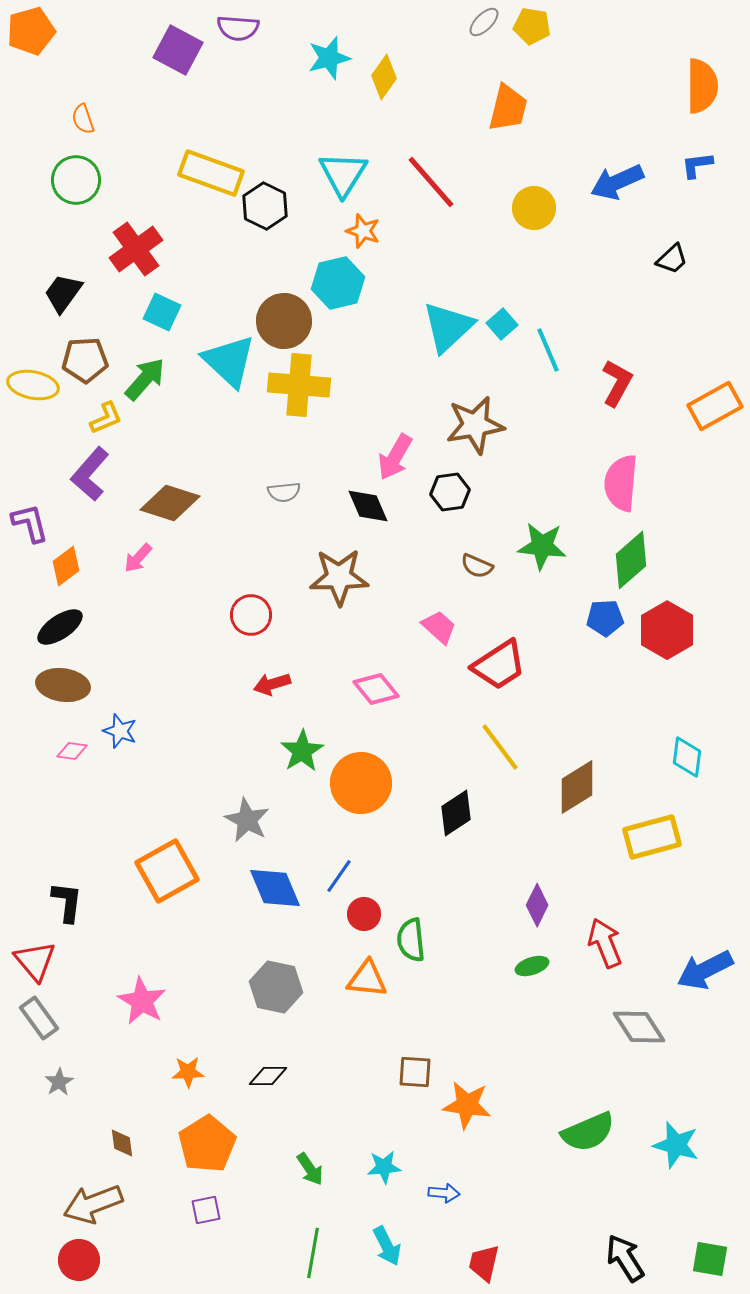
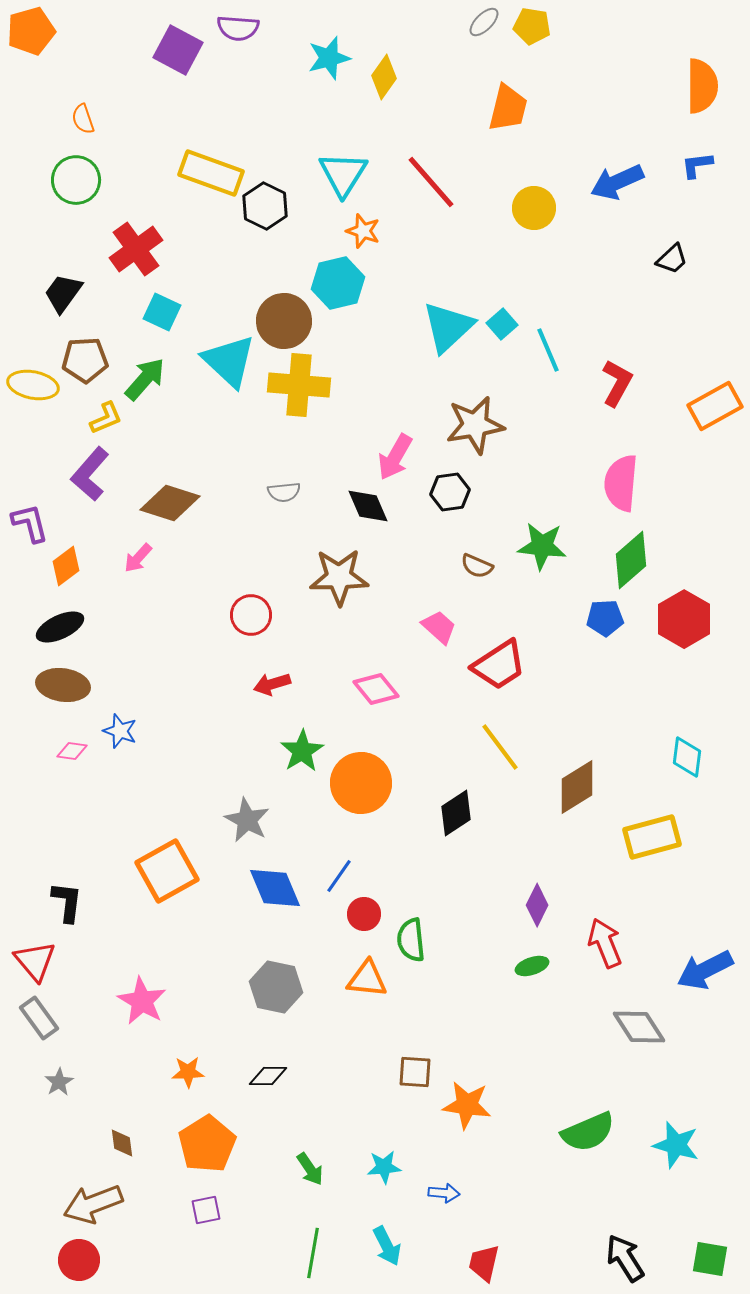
black ellipse at (60, 627): rotated 9 degrees clockwise
red hexagon at (667, 630): moved 17 px right, 11 px up
